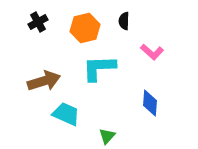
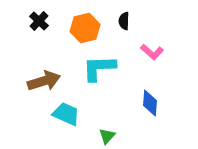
black cross: moved 1 px right, 1 px up; rotated 18 degrees counterclockwise
